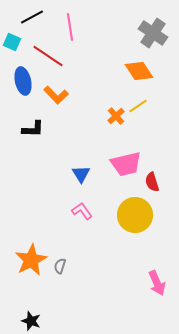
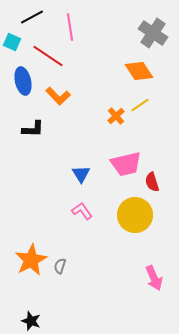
orange L-shape: moved 2 px right, 1 px down
yellow line: moved 2 px right, 1 px up
pink arrow: moved 3 px left, 5 px up
